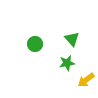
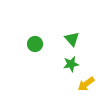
green star: moved 4 px right, 1 px down
yellow arrow: moved 4 px down
